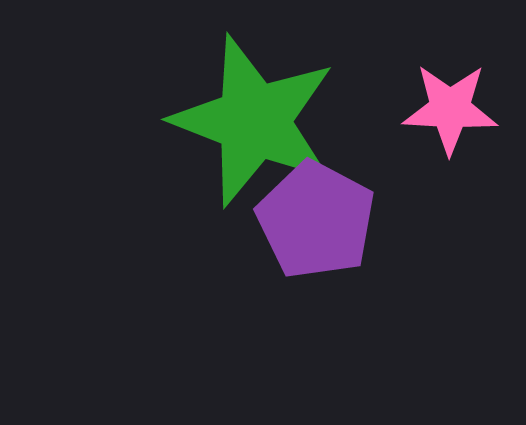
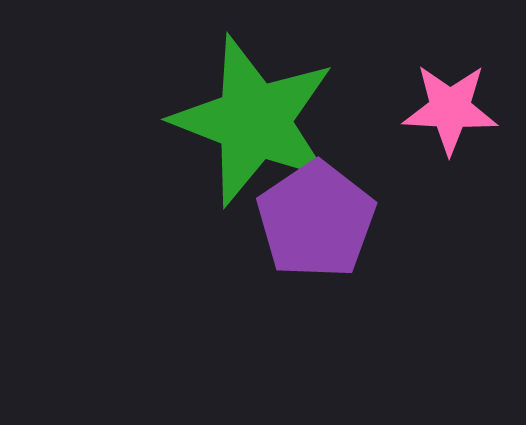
purple pentagon: rotated 10 degrees clockwise
